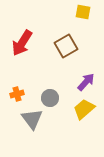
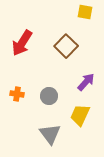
yellow square: moved 2 px right
brown square: rotated 15 degrees counterclockwise
orange cross: rotated 24 degrees clockwise
gray circle: moved 1 px left, 2 px up
yellow trapezoid: moved 4 px left, 6 px down; rotated 25 degrees counterclockwise
gray triangle: moved 18 px right, 15 px down
